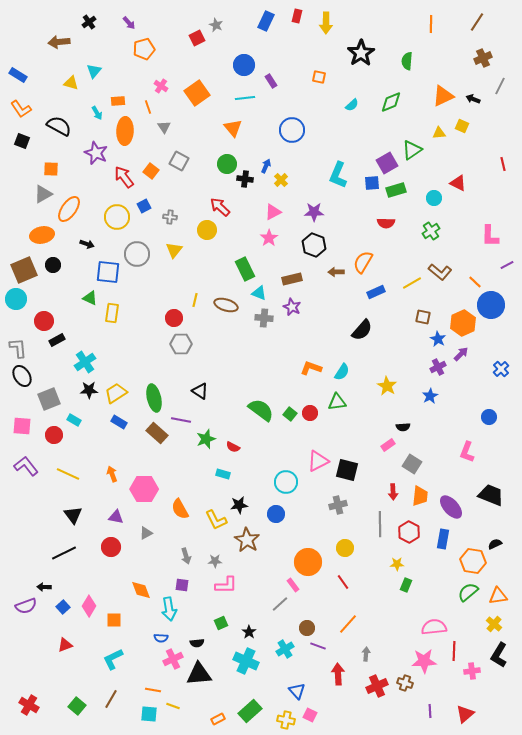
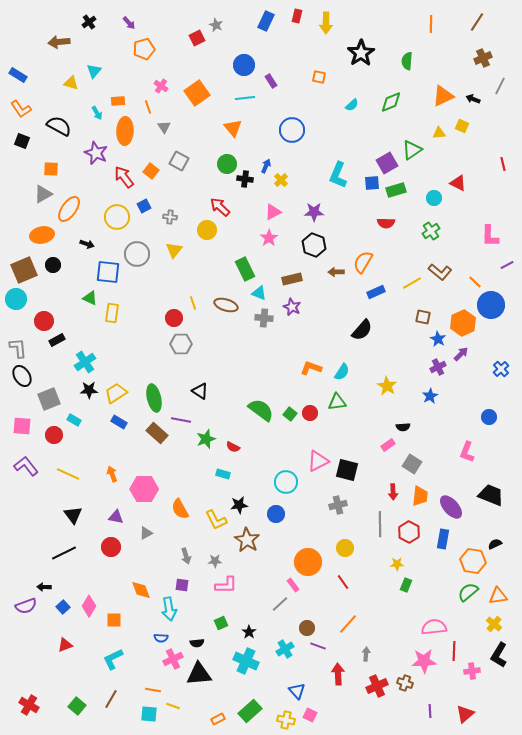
yellow line at (195, 300): moved 2 px left, 3 px down; rotated 32 degrees counterclockwise
